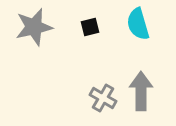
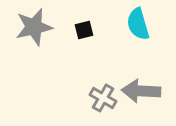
black square: moved 6 px left, 3 px down
gray arrow: rotated 87 degrees counterclockwise
